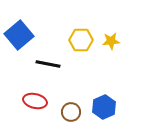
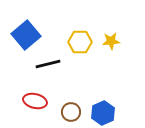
blue square: moved 7 px right
yellow hexagon: moved 1 px left, 2 px down
black line: rotated 25 degrees counterclockwise
blue hexagon: moved 1 px left, 6 px down
